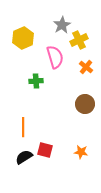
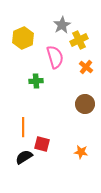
red square: moved 3 px left, 6 px up
